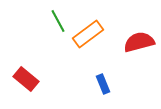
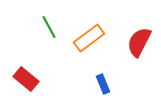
green line: moved 9 px left, 6 px down
orange rectangle: moved 1 px right, 4 px down
red semicircle: rotated 48 degrees counterclockwise
